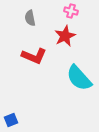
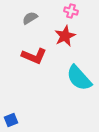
gray semicircle: rotated 70 degrees clockwise
